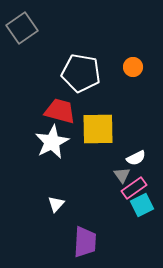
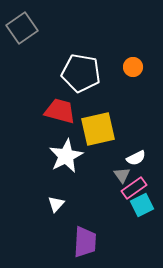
yellow square: rotated 12 degrees counterclockwise
white star: moved 14 px right, 14 px down
